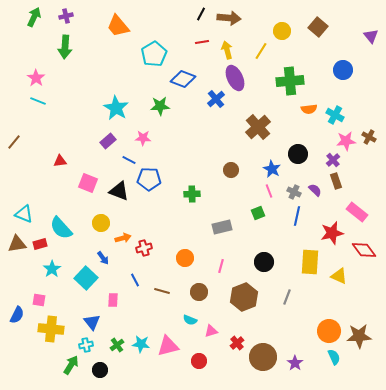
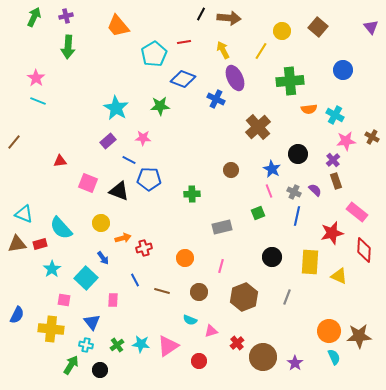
purple triangle at (371, 36): moved 9 px up
red line at (202, 42): moved 18 px left
green arrow at (65, 47): moved 3 px right
yellow arrow at (227, 50): moved 4 px left; rotated 12 degrees counterclockwise
blue cross at (216, 99): rotated 24 degrees counterclockwise
brown cross at (369, 137): moved 3 px right
red diamond at (364, 250): rotated 40 degrees clockwise
black circle at (264, 262): moved 8 px right, 5 px up
pink square at (39, 300): moved 25 px right
cyan cross at (86, 345): rotated 24 degrees clockwise
pink triangle at (168, 346): rotated 20 degrees counterclockwise
